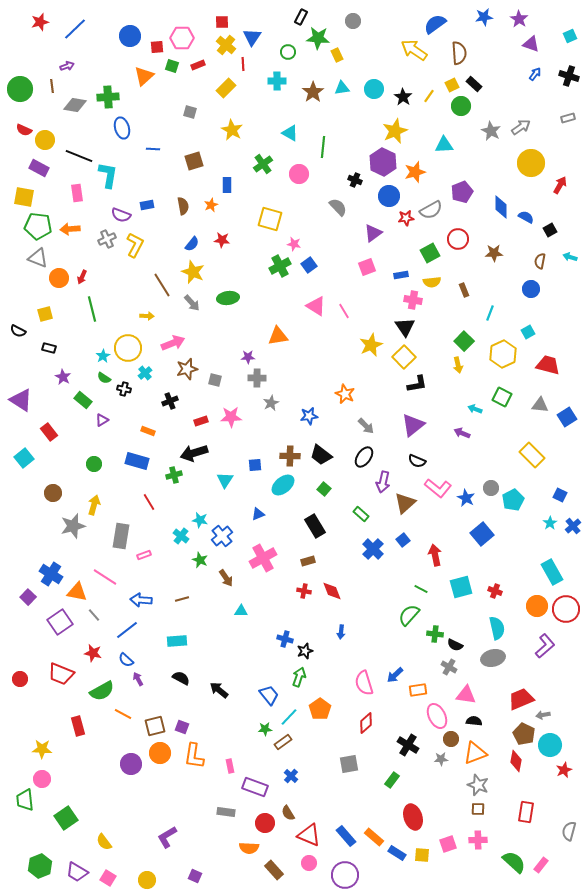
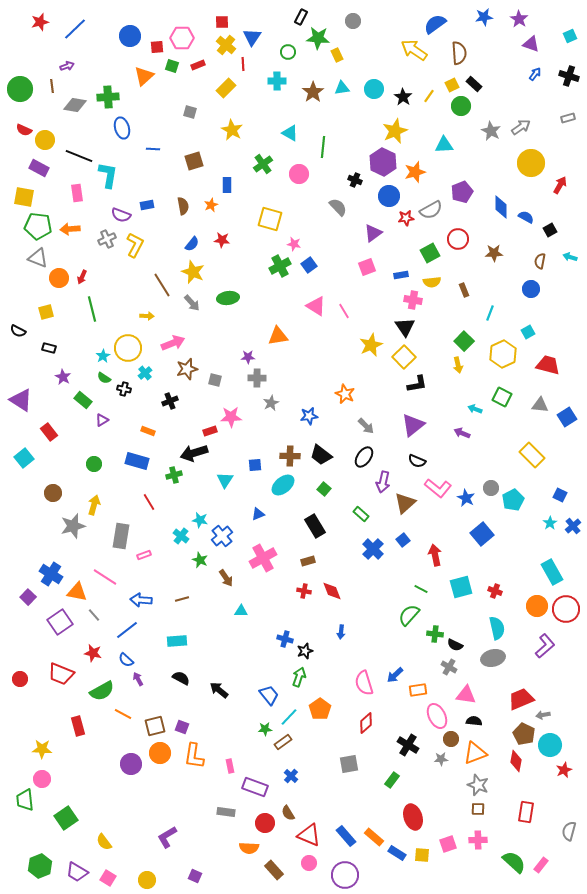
yellow square at (45, 314): moved 1 px right, 2 px up
red rectangle at (201, 421): moved 9 px right, 10 px down
